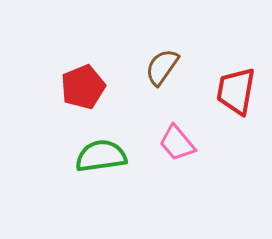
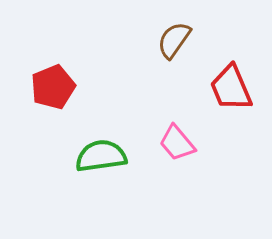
brown semicircle: moved 12 px right, 27 px up
red pentagon: moved 30 px left
red trapezoid: moved 5 px left, 3 px up; rotated 33 degrees counterclockwise
